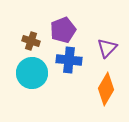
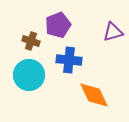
purple pentagon: moved 5 px left, 5 px up
purple triangle: moved 6 px right, 16 px up; rotated 30 degrees clockwise
cyan circle: moved 3 px left, 2 px down
orange diamond: moved 12 px left, 6 px down; rotated 56 degrees counterclockwise
